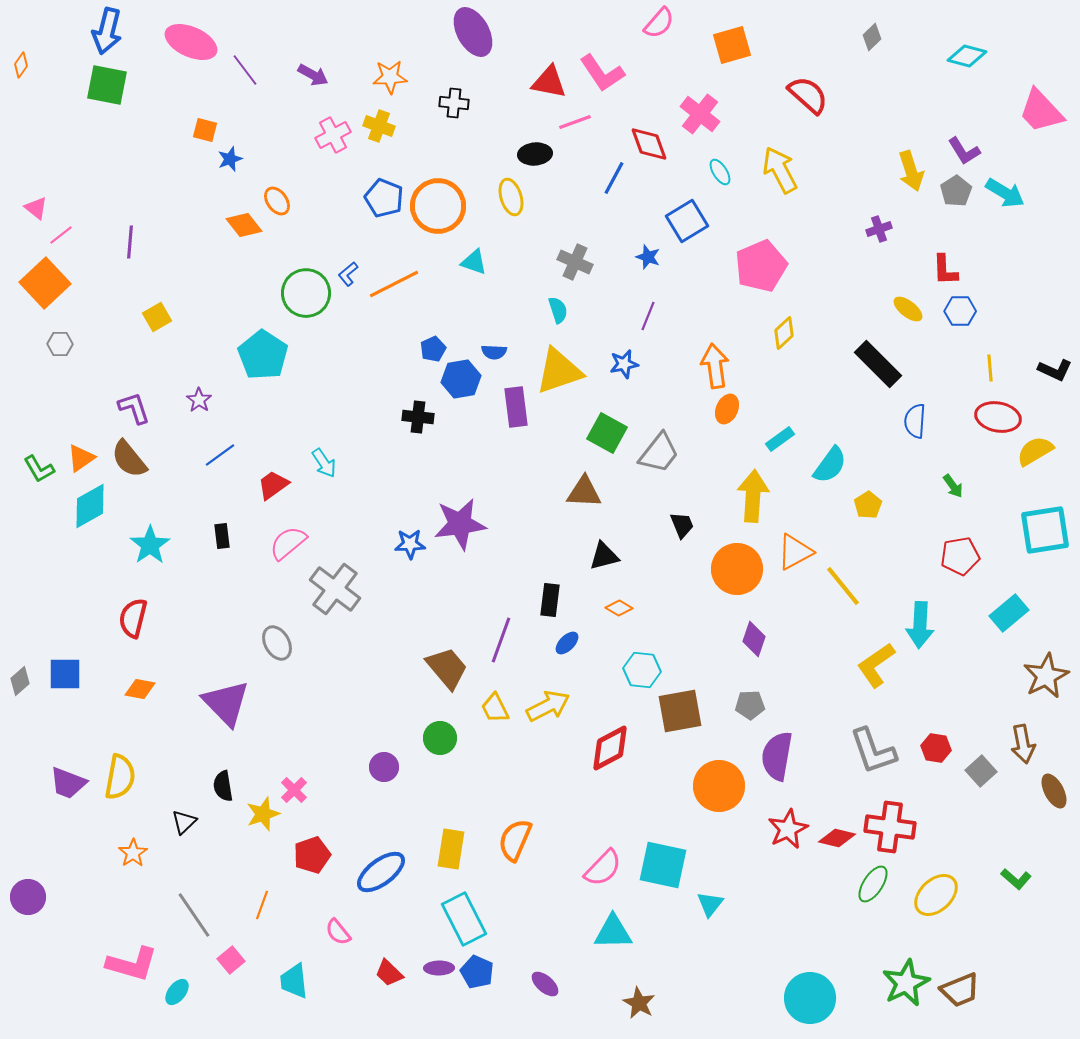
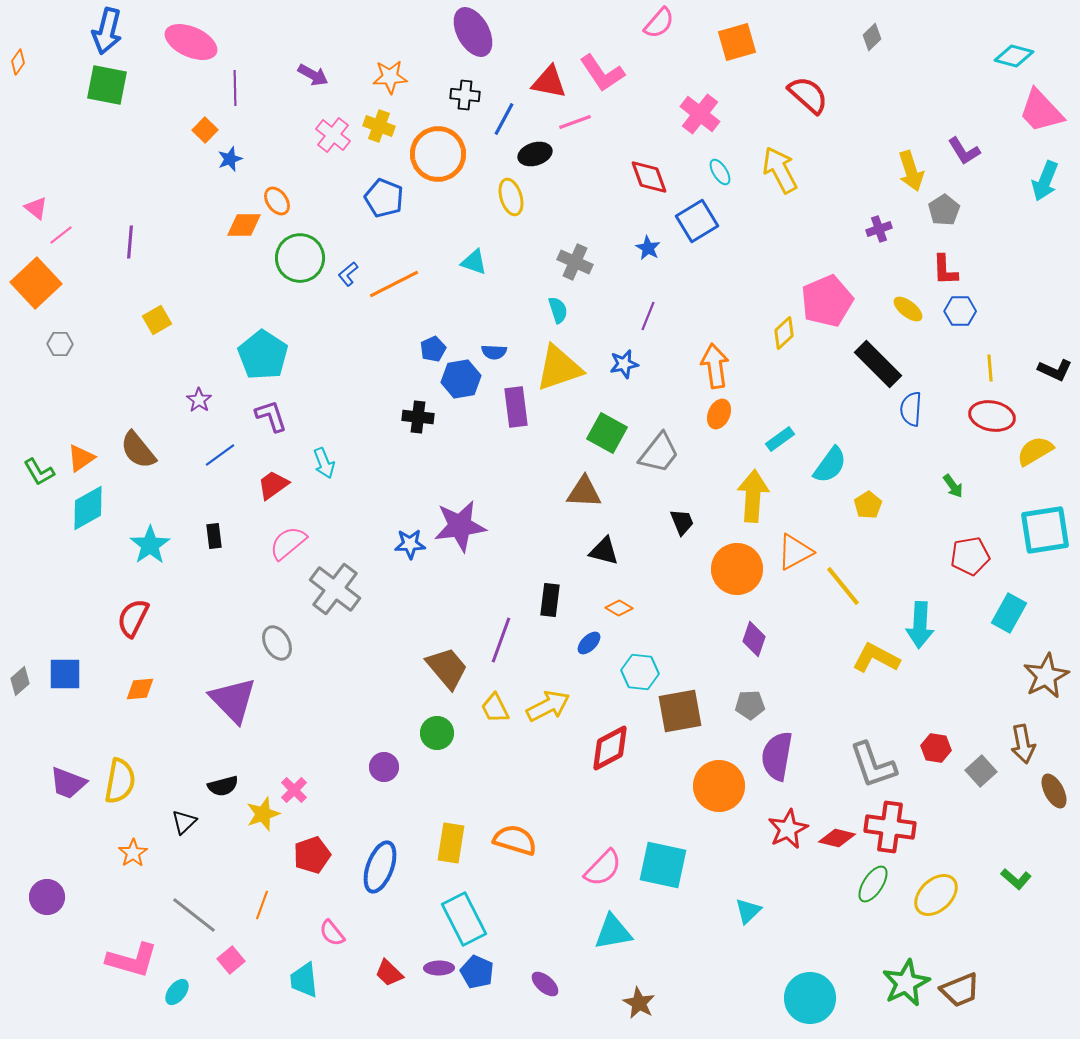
orange square at (732, 45): moved 5 px right, 3 px up
cyan diamond at (967, 56): moved 47 px right
orange diamond at (21, 65): moved 3 px left, 3 px up
purple line at (245, 70): moved 10 px left, 18 px down; rotated 36 degrees clockwise
black cross at (454, 103): moved 11 px right, 8 px up
orange square at (205, 130): rotated 30 degrees clockwise
pink cross at (333, 135): rotated 24 degrees counterclockwise
red diamond at (649, 144): moved 33 px down
black ellipse at (535, 154): rotated 12 degrees counterclockwise
blue line at (614, 178): moved 110 px left, 59 px up
gray pentagon at (956, 191): moved 12 px left, 19 px down
cyan arrow at (1005, 193): moved 40 px right, 12 px up; rotated 81 degrees clockwise
orange circle at (438, 206): moved 52 px up
blue square at (687, 221): moved 10 px right
orange diamond at (244, 225): rotated 51 degrees counterclockwise
blue star at (648, 257): moved 9 px up; rotated 10 degrees clockwise
pink pentagon at (761, 266): moved 66 px right, 35 px down
orange square at (45, 283): moved 9 px left
green circle at (306, 293): moved 6 px left, 35 px up
yellow square at (157, 317): moved 3 px down
yellow triangle at (559, 371): moved 3 px up
purple L-shape at (134, 408): moved 137 px right, 8 px down
orange ellipse at (727, 409): moved 8 px left, 5 px down
red ellipse at (998, 417): moved 6 px left, 1 px up
blue semicircle at (915, 421): moved 4 px left, 12 px up
brown semicircle at (129, 459): moved 9 px right, 9 px up
cyan arrow at (324, 463): rotated 12 degrees clockwise
green L-shape at (39, 469): moved 3 px down
cyan diamond at (90, 506): moved 2 px left, 2 px down
purple star at (460, 524): moved 2 px down
black trapezoid at (682, 525): moved 3 px up
black rectangle at (222, 536): moved 8 px left
black triangle at (604, 556): moved 5 px up; rotated 28 degrees clockwise
red pentagon at (960, 556): moved 10 px right
cyan rectangle at (1009, 613): rotated 21 degrees counterclockwise
red semicircle at (133, 618): rotated 12 degrees clockwise
blue ellipse at (567, 643): moved 22 px right
yellow L-shape at (876, 665): moved 7 px up; rotated 63 degrees clockwise
cyan hexagon at (642, 670): moved 2 px left, 2 px down
orange diamond at (140, 689): rotated 16 degrees counterclockwise
purple triangle at (226, 703): moved 7 px right, 3 px up
green circle at (440, 738): moved 3 px left, 5 px up
gray L-shape at (873, 751): moved 14 px down
yellow semicircle at (120, 777): moved 4 px down
black semicircle at (223, 786): rotated 96 degrees counterclockwise
orange semicircle at (515, 840): rotated 84 degrees clockwise
yellow rectangle at (451, 849): moved 6 px up
blue ellipse at (381, 872): moved 1 px left, 5 px up; rotated 33 degrees counterclockwise
purple circle at (28, 897): moved 19 px right
cyan triangle at (710, 904): moved 38 px right, 7 px down; rotated 8 degrees clockwise
gray line at (194, 915): rotated 18 degrees counterclockwise
pink semicircle at (338, 932): moved 6 px left, 1 px down
cyan triangle at (613, 932): rotated 9 degrees counterclockwise
pink L-shape at (132, 964): moved 4 px up
cyan trapezoid at (294, 981): moved 10 px right, 1 px up
